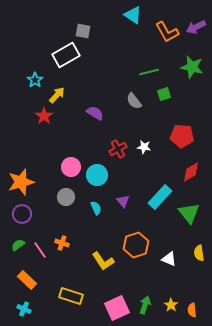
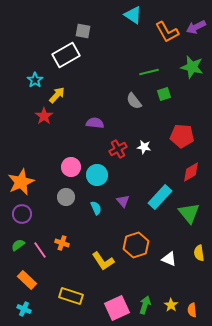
purple semicircle: moved 10 px down; rotated 24 degrees counterclockwise
orange star: rotated 8 degrees counterclockwise
